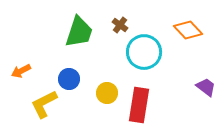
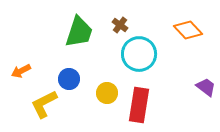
cyan circle: moved 5 px left, 2 px down
